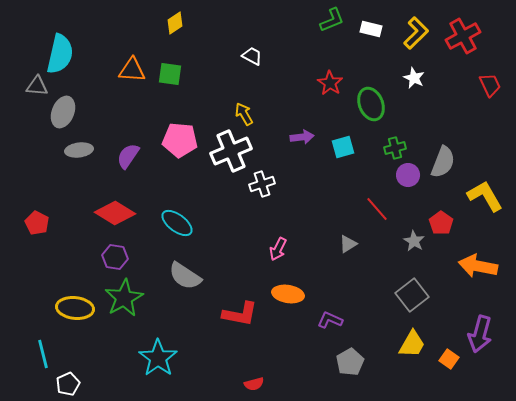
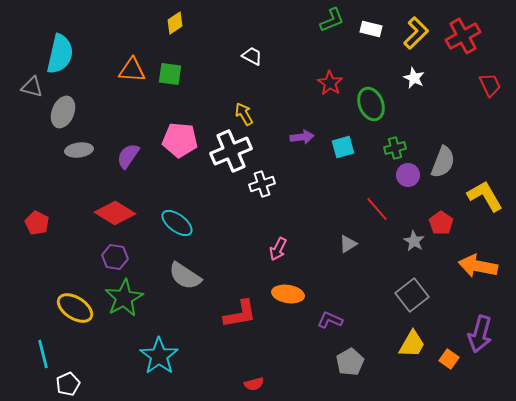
gray triangle at (37, 86): moved 5 px left, 1 px down; rotated 10 degrees clockwise
yellow ellipse at (75, 308): rotated 27 degrees clockwise
red L-shape at (240, 314): rotated 21 degrees counterclockwise
cyan star at (158, 358): moved 1 px right, 2 px up
